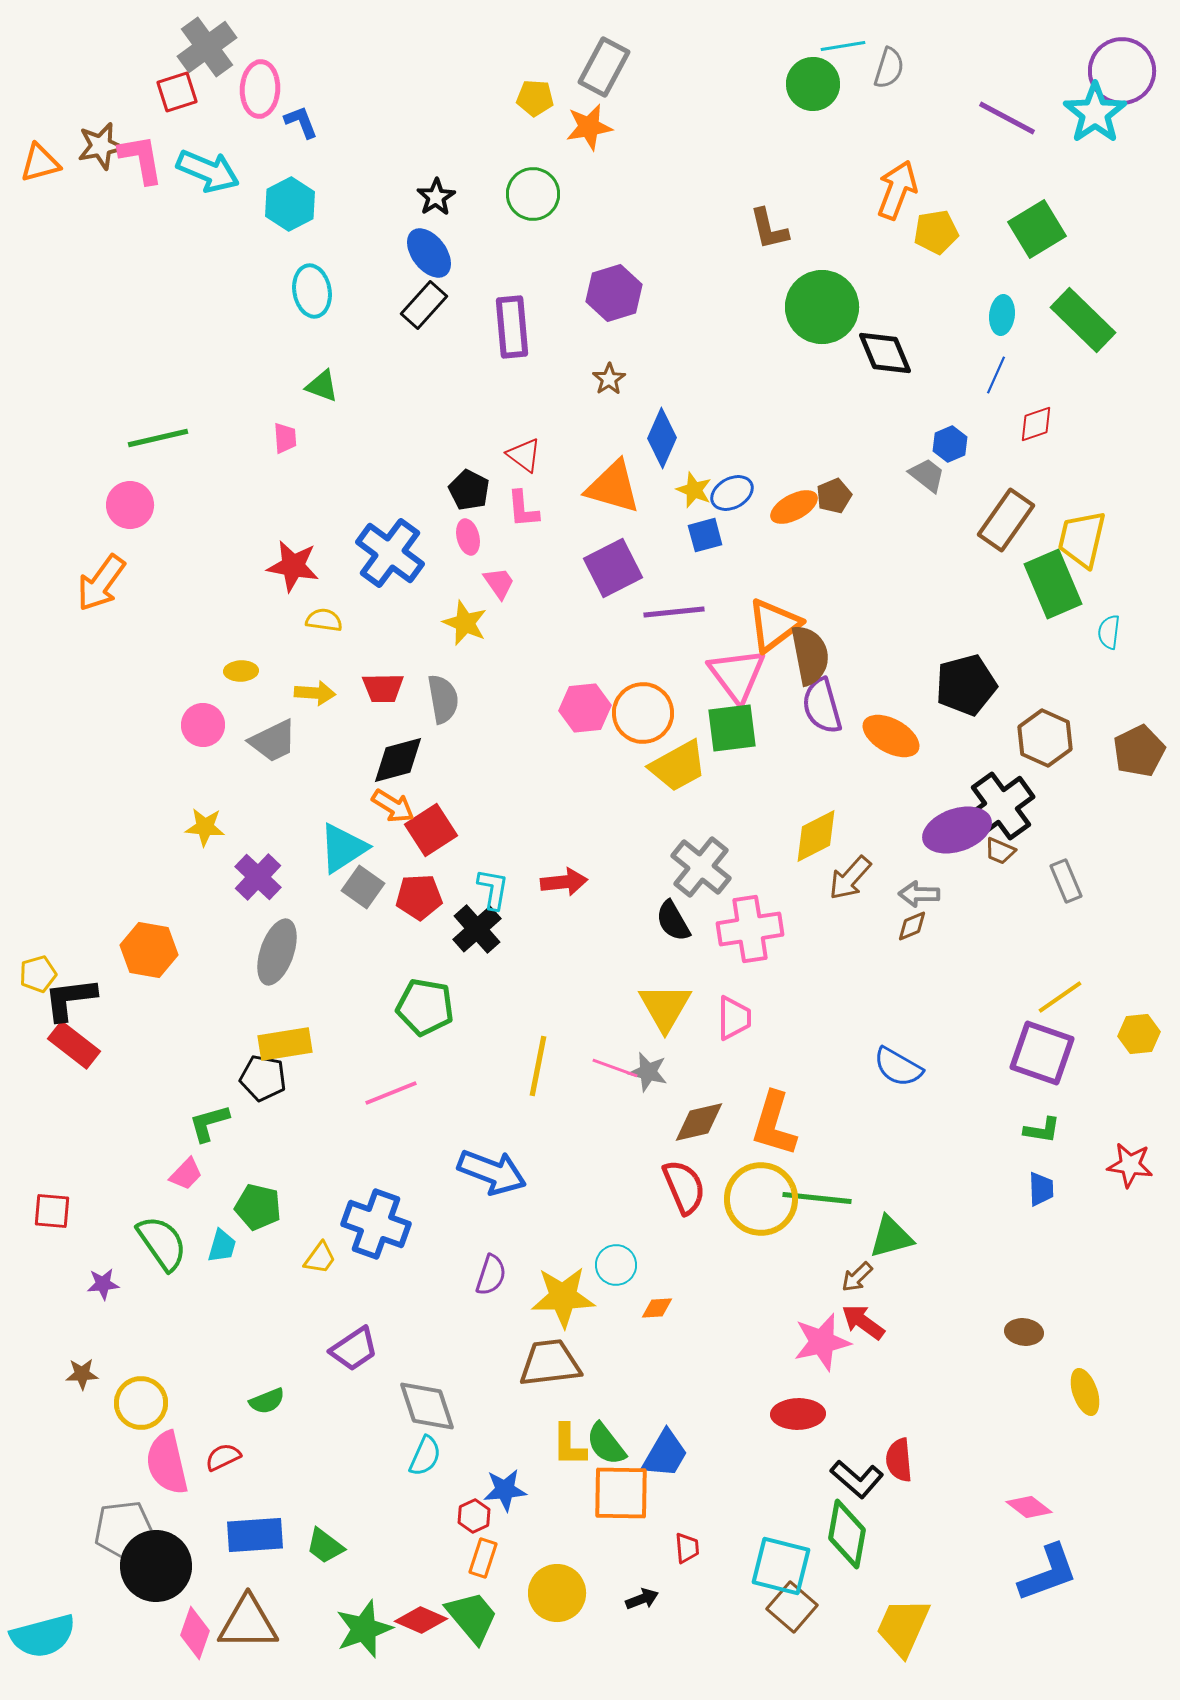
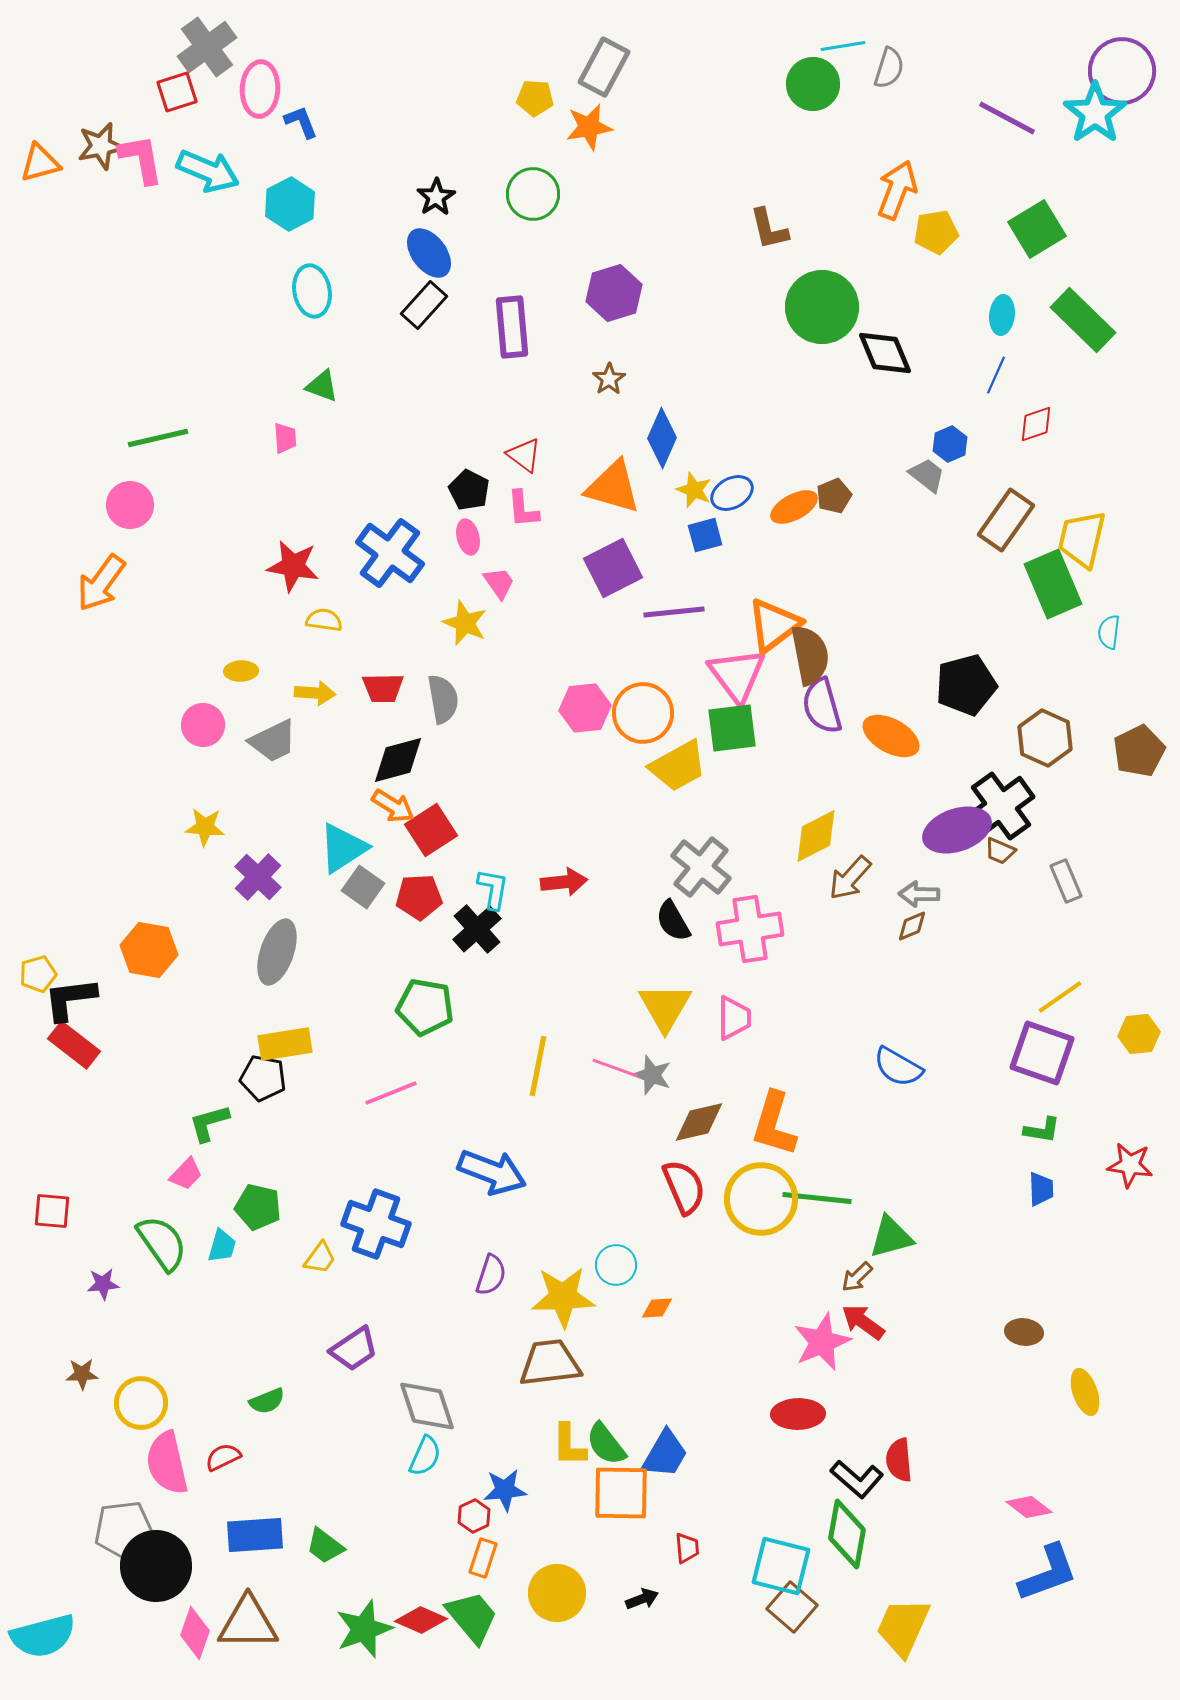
gray star at (648, 1072): moved 4 px right, 3 px down; rotated 6 degrees clockwise
pink star at (822, 1342): rotated 10 degrees counterclockwise
